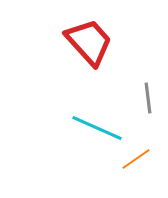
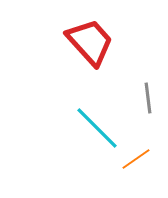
red trapezoid: moved 1 px right
cyan line: rotated 21 degrees clockwise
